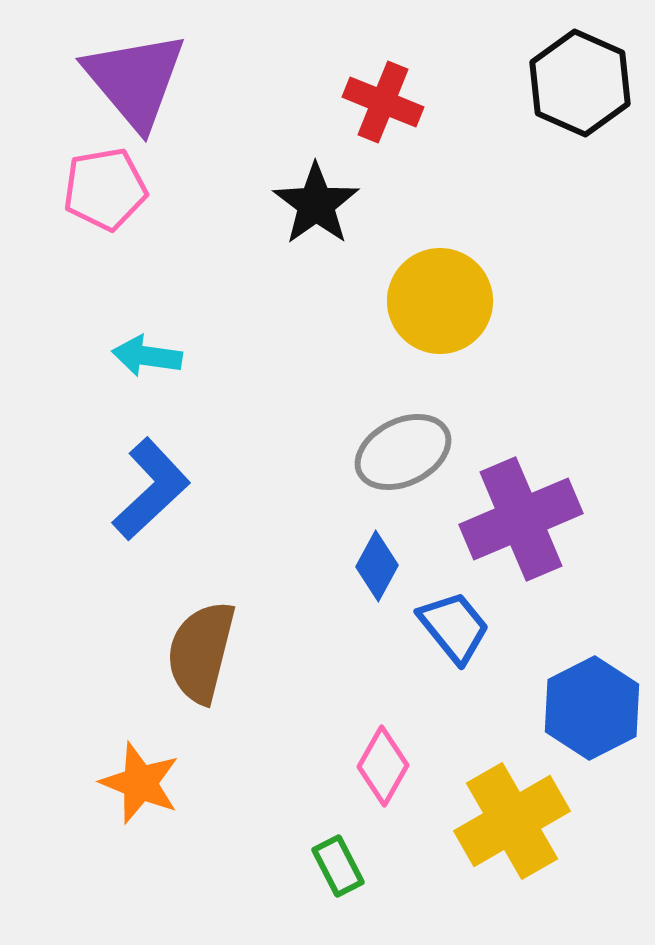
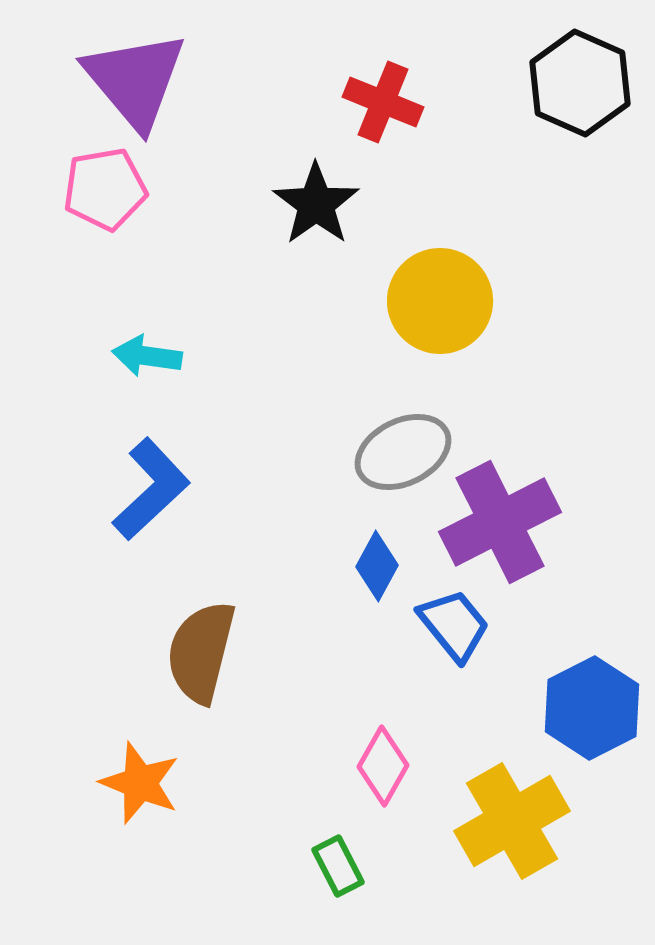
purple cross: moved 21 px left, 3 px down; rotated 4 degrees counterclockwise
blue trapezoid: moved 2 px up
